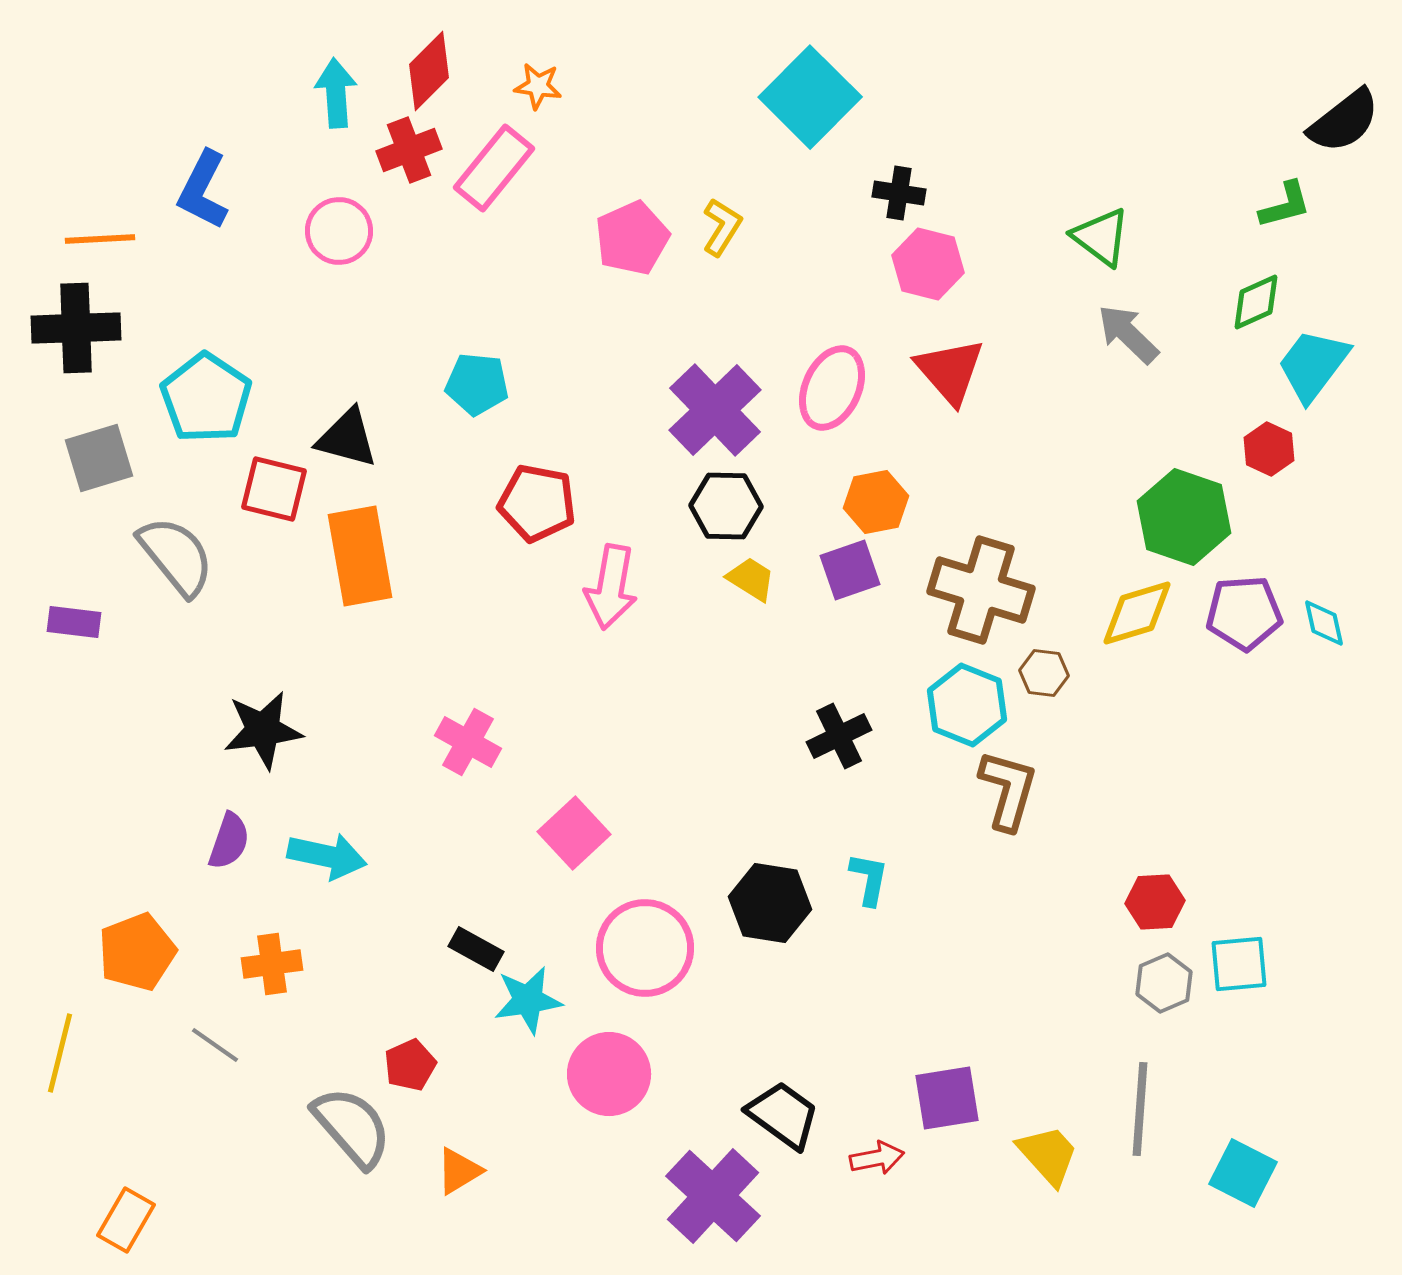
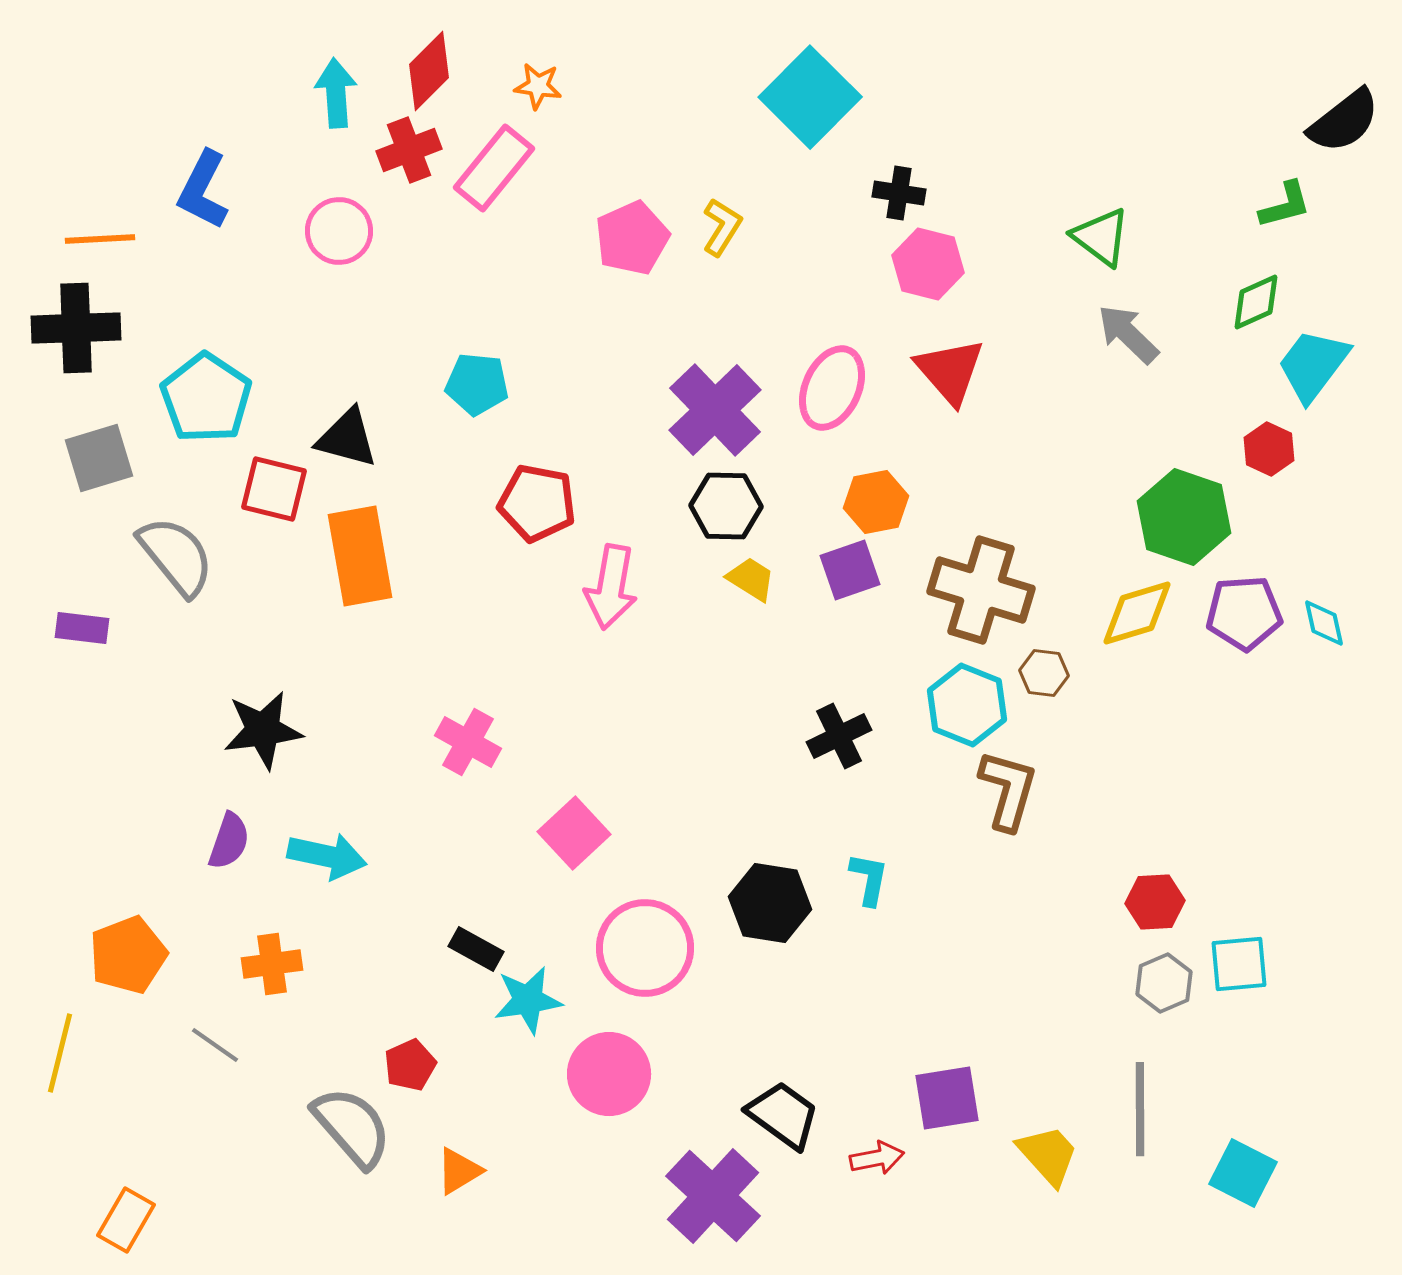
purple rectangle at (74, 622): moved 8 px right, 6 px down
orange pentagon at (137, 952): moved 9 px left, 3 px down
gray line at (1140, 1109): rotated 4 degrees counterclockwise
